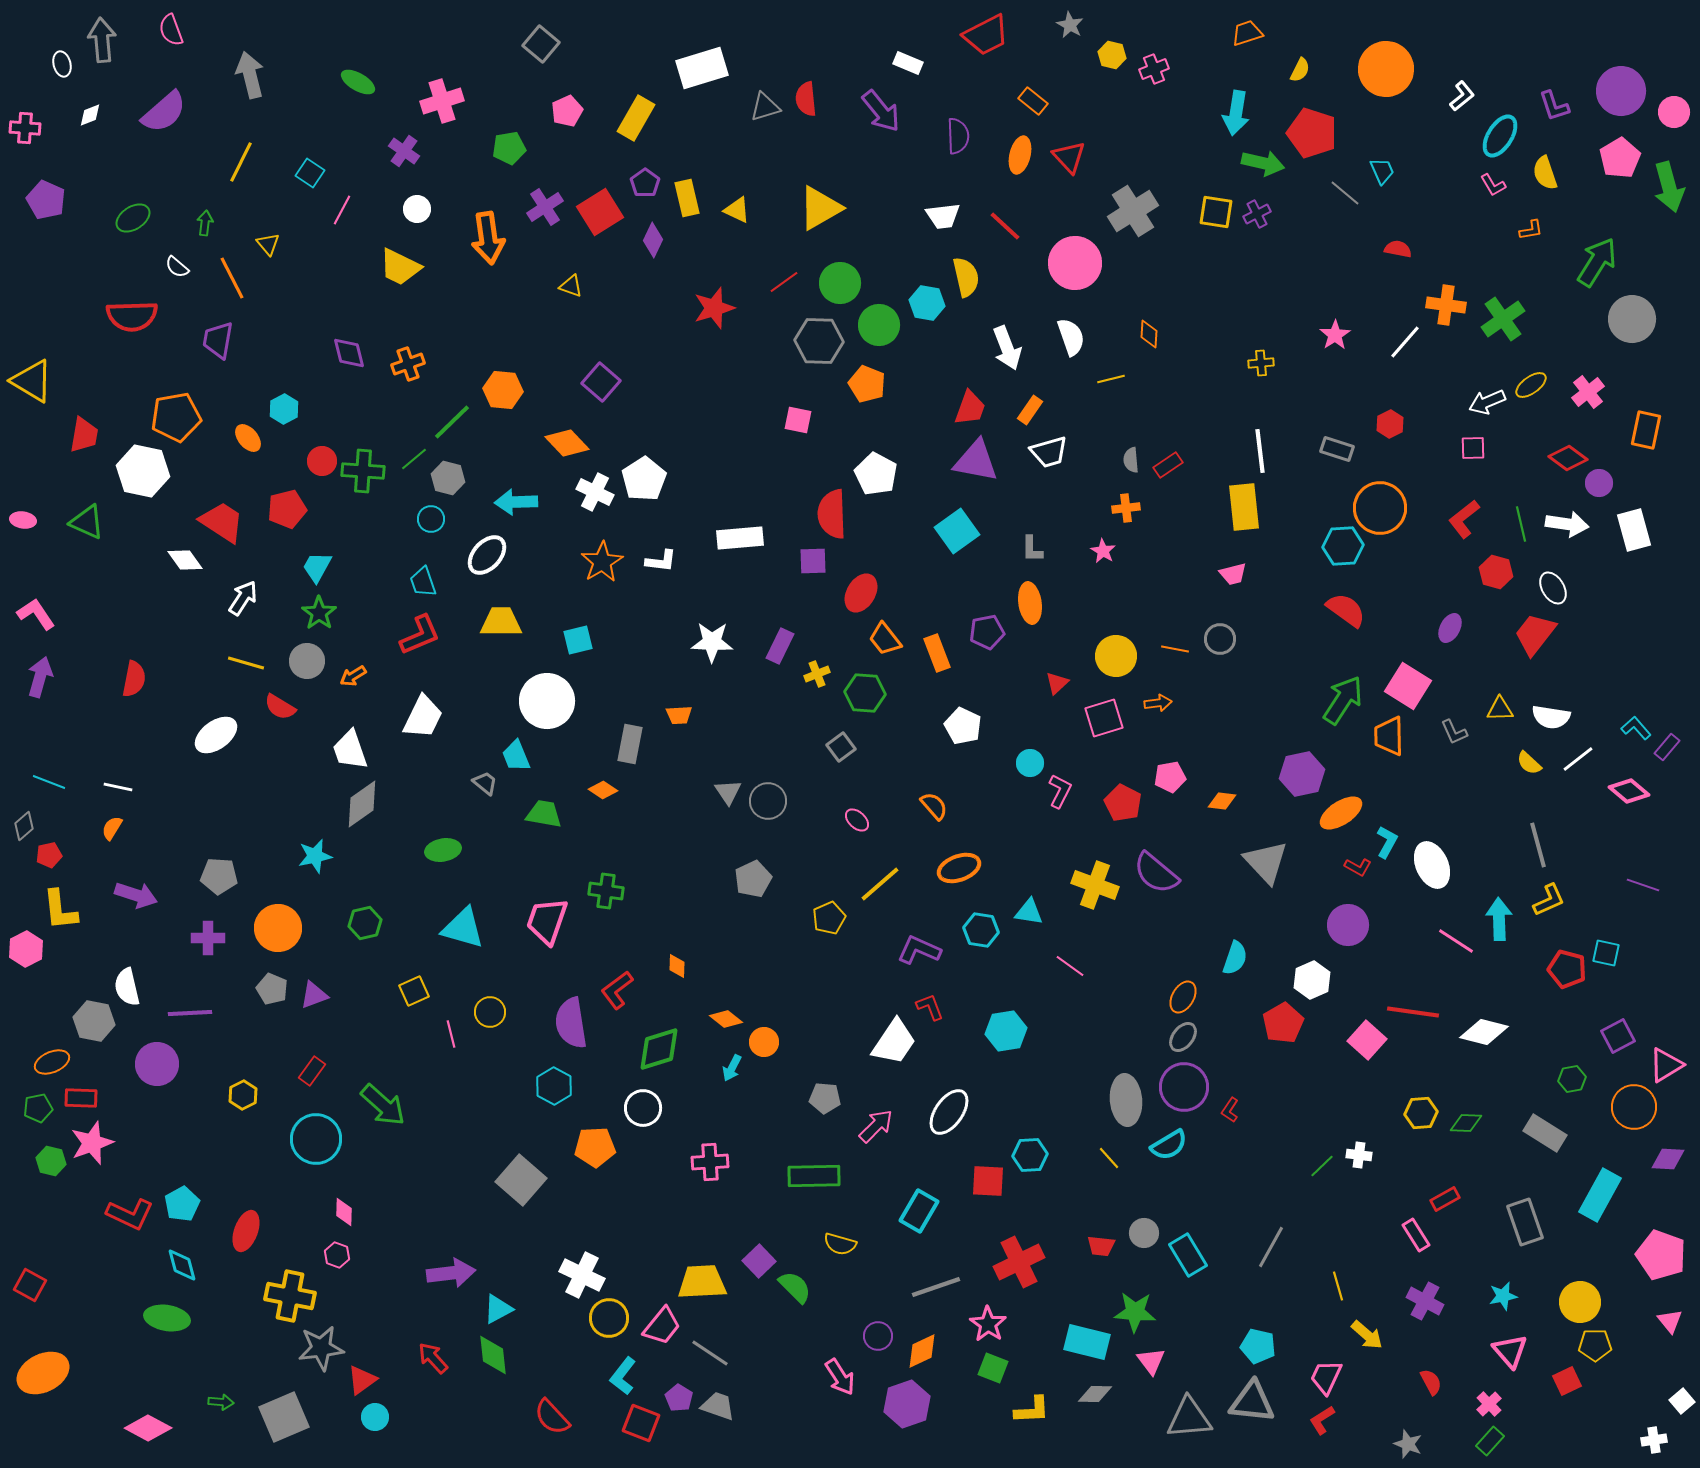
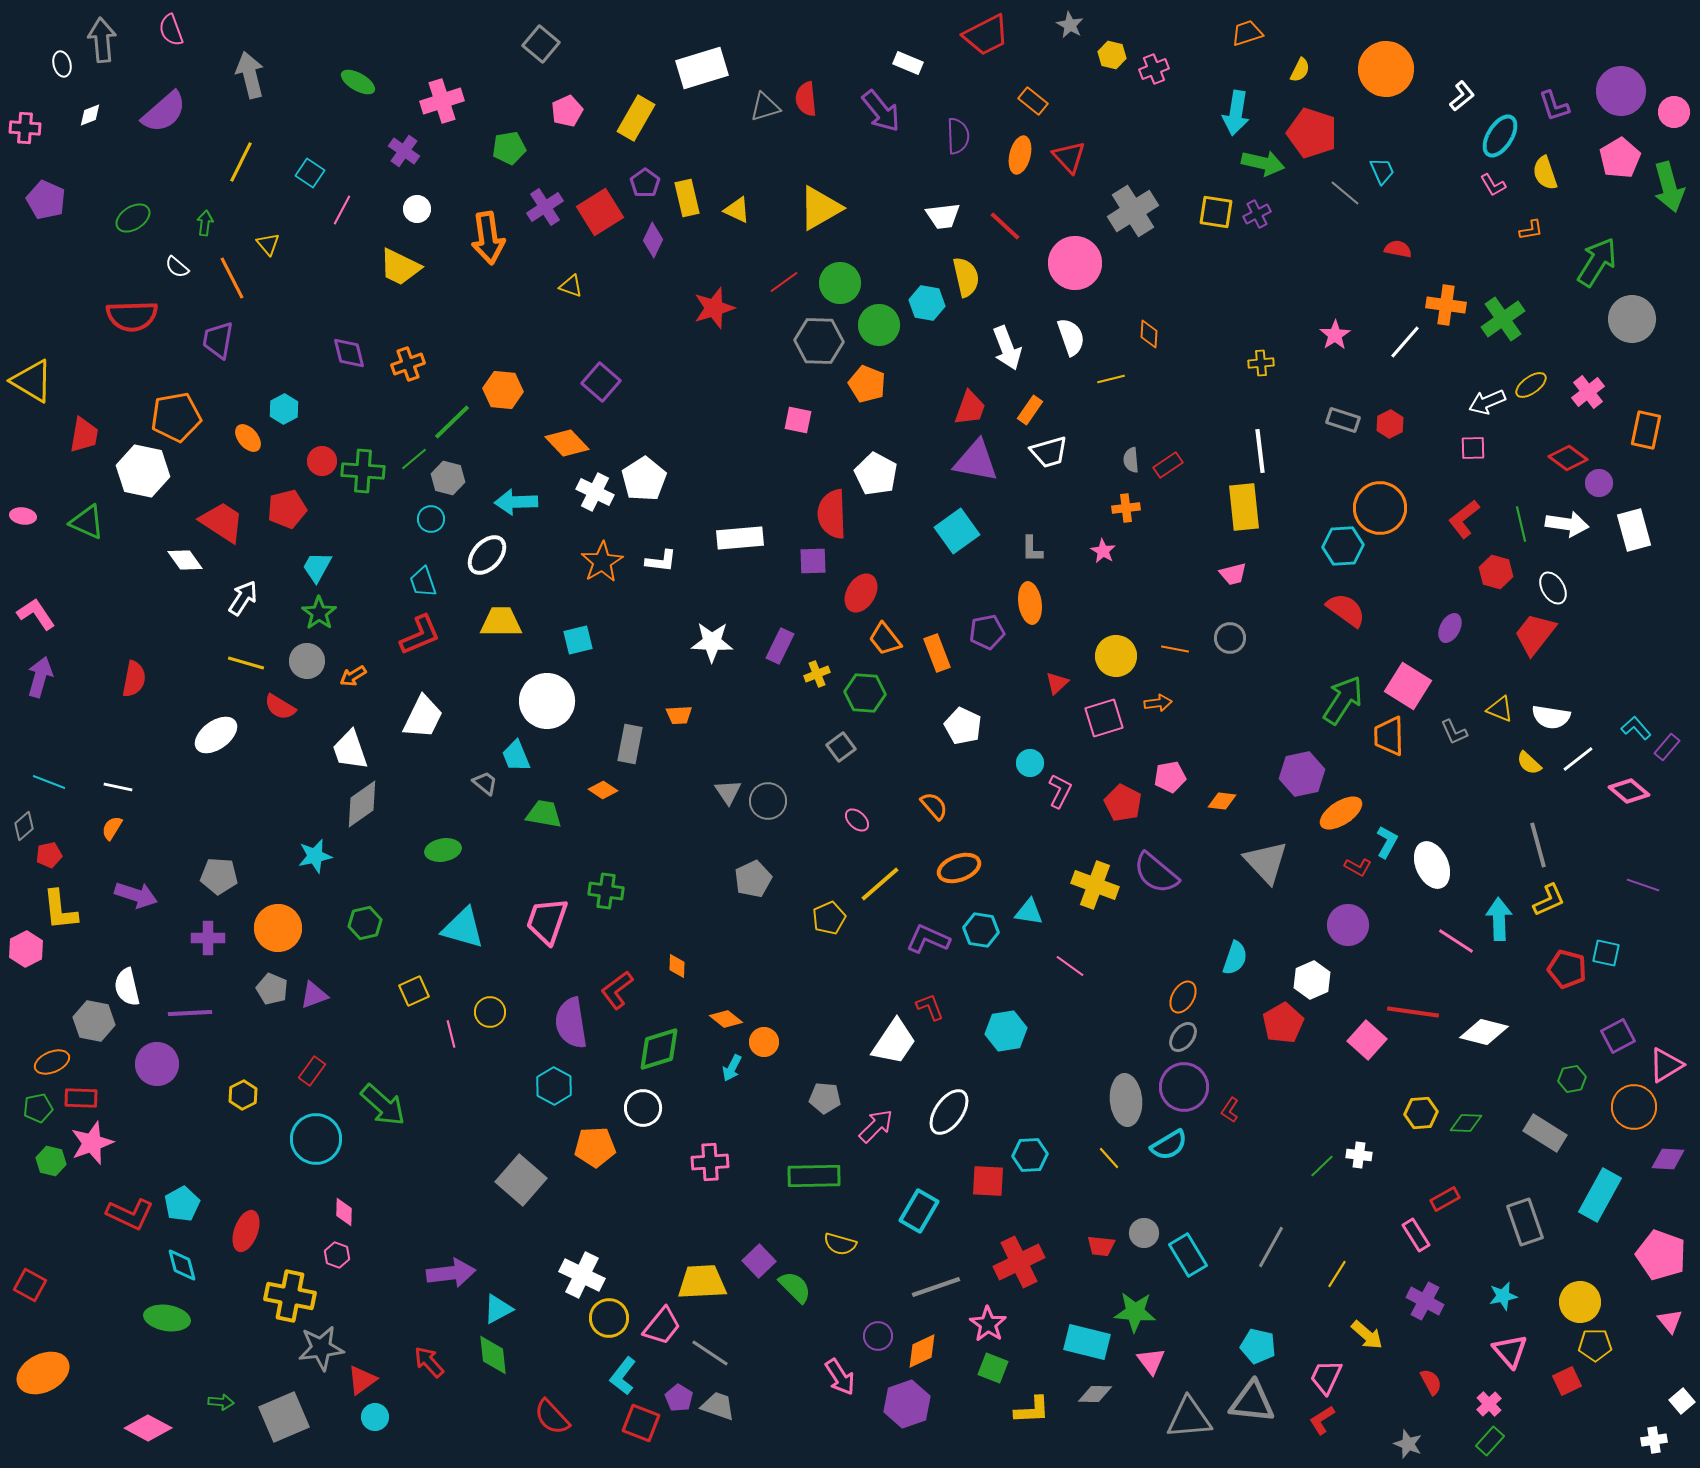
gray rectangle at (1337, 449): moved 6 px right, 29 px up
pink ellipse at (23, 520): moved 4 px up
gray circle at (1220, 639): moved 10 px right, 1 px up
yellow triangle at (1500, 709): rotated 24 degrees clockwise
purple L-shape at (919, 950): moved 9 px right, 11 px up
yellow line at (1338, 1286): moved 1 px left, 12 px up; rotated 48 degrees clockwise
red arrow at (433, 1358): moved 4 px left, 4 px down
